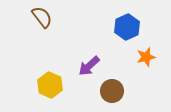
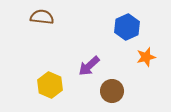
brown semicircle: rotated 45 degrees counterclockwise
